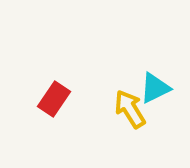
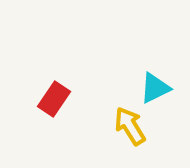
yellow arrow: moved 17 px down
